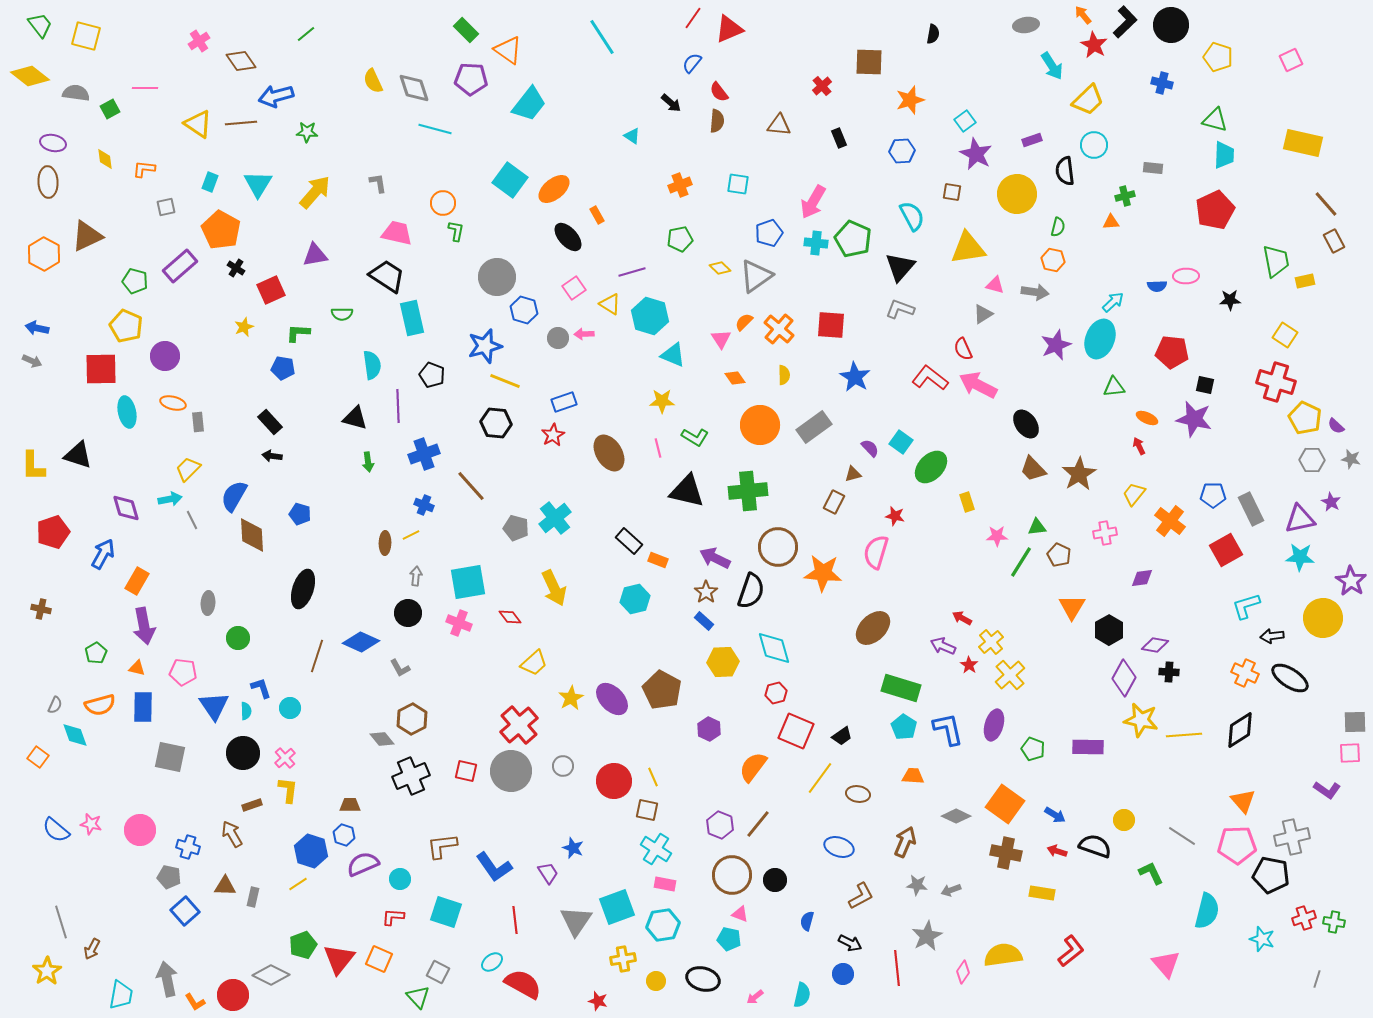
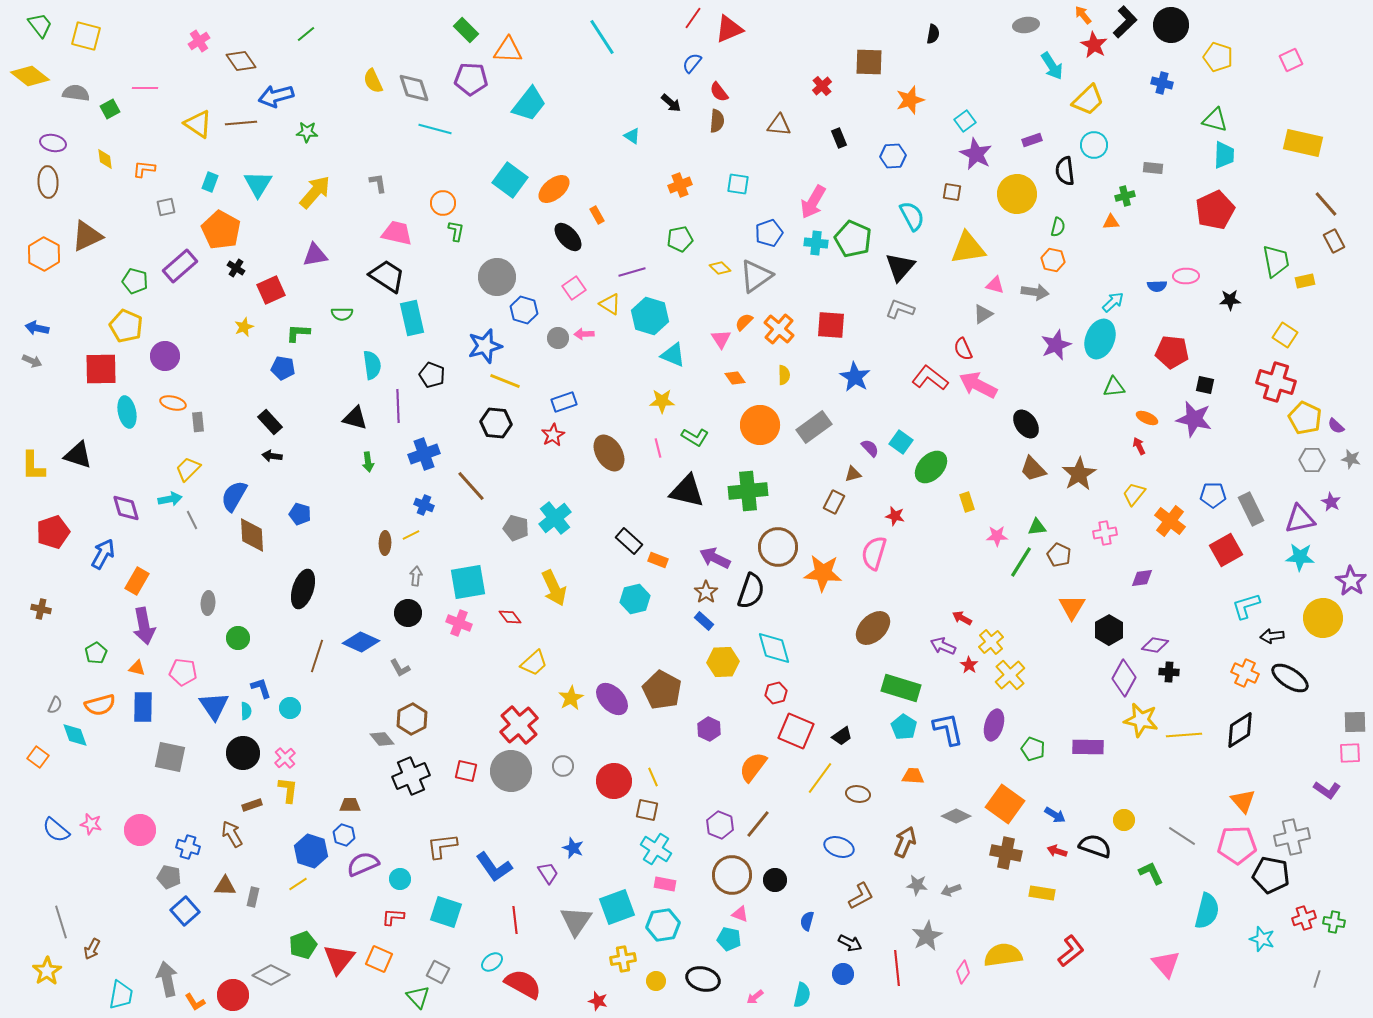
orange triangle at (508, 50): rotated 32 degrees counterclockwise
blue hexagon at (902, 151): moved 9 px left, 5 px down
pink semicircle at (876, 552): moved 2 px left, 1 px down
